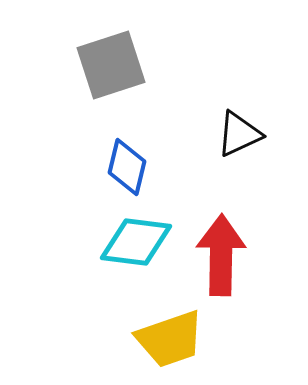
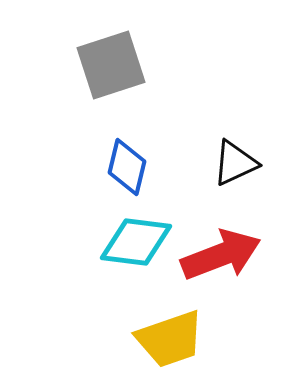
black triangle: moved 4 px left, 29 px down
red arrow: rotated 68 degrees clockwise
